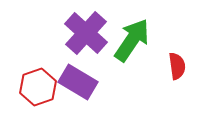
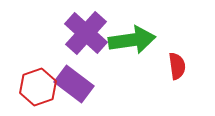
green arrow: rotated 48 degrees clockwise
purple rectangle: moved 4 px left, 2 px down; rotated 6 degrees clockwise
